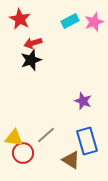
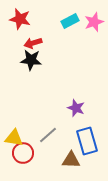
red star: rotated 15 degrees counterclockwise
black star: rotated 25 degrees clockwise
purple star: moved 7 px left, 7 px down
gray line: moved 2 px right
brown triangle: rotated 30 degrees counterclockwise
